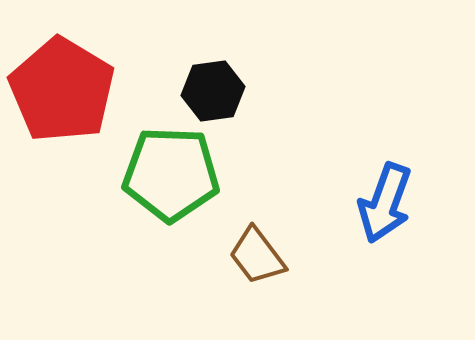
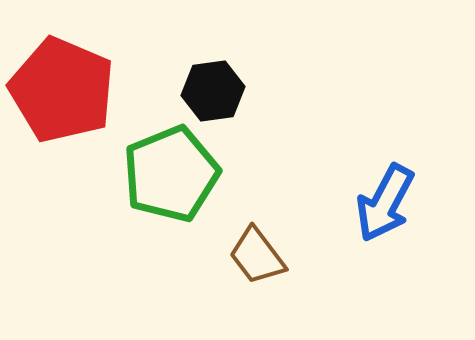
red pentagon: rotated 8 degrees counterclockwise
green pentagon: rotated 24 degrees counterclockwise
blue arrow: rotated 8 degrees clockwise
